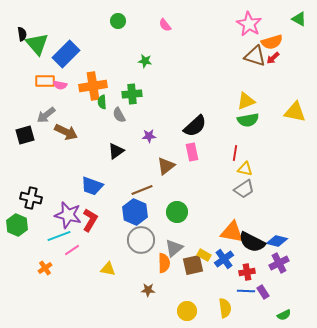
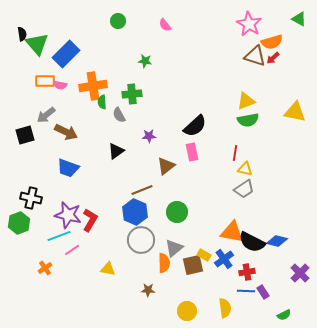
blue trapezoid at (92, 186): moved 24 px left, 18 px up
green hexagon at (17, 225): moved 2 px right, 2 px up; rotated 15 degrees clockwise
purple cross at (279, 263): moved 21 px right, 10 px down; rotated 18 degrees counterclockwise
